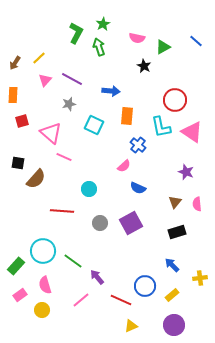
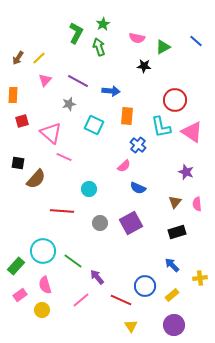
brown arrow at (15, 63): moved 3 px right, 5 px up
black star at (144, 66): rotated 24 degrees counterclockwise
purple line at (72, 79): moved 6 px right, 2 px down
yellow triangle at (131, 326): rotated 40 degrees counterclockwise
